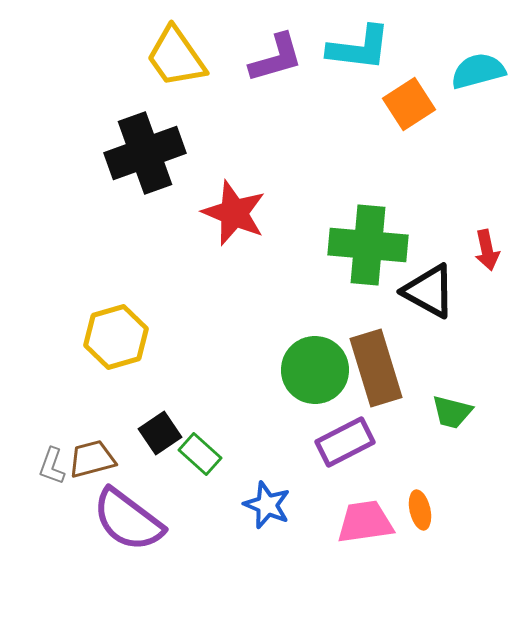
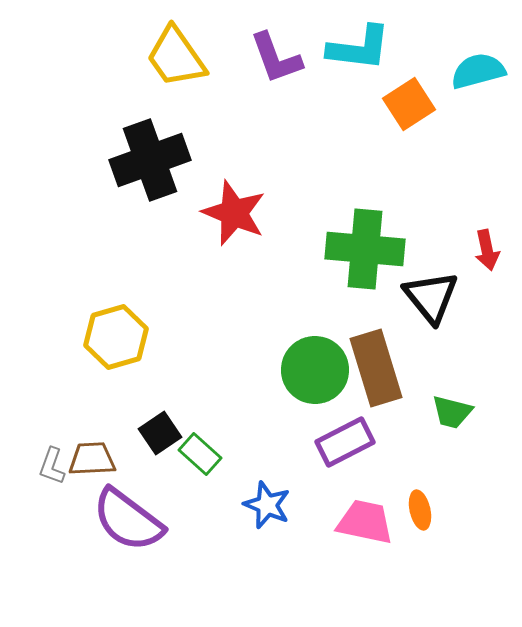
purple L-shape: rotated 86 degrees clockwise
black cross: moved 5 px right, 7 px down
green cross: moved 3 px left, 4 px down
black triangle: moved 2 px right, 6 px down; rotated 22 degrees clockwise
brown trapezoid: rotated 12 degrees clockwise
pink trapezoid: rotated 20 degrees clockwise
